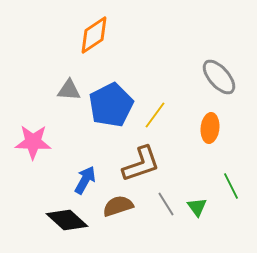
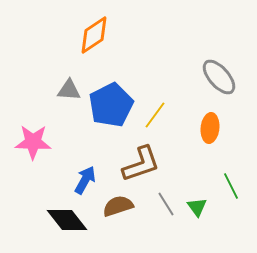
black diamond: rotated 9 degrees clockwise
